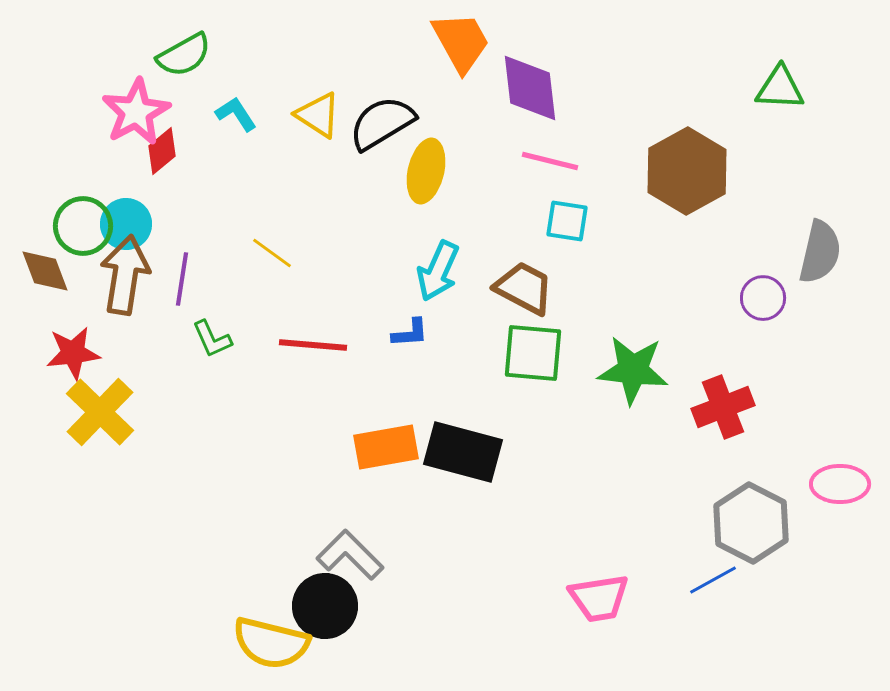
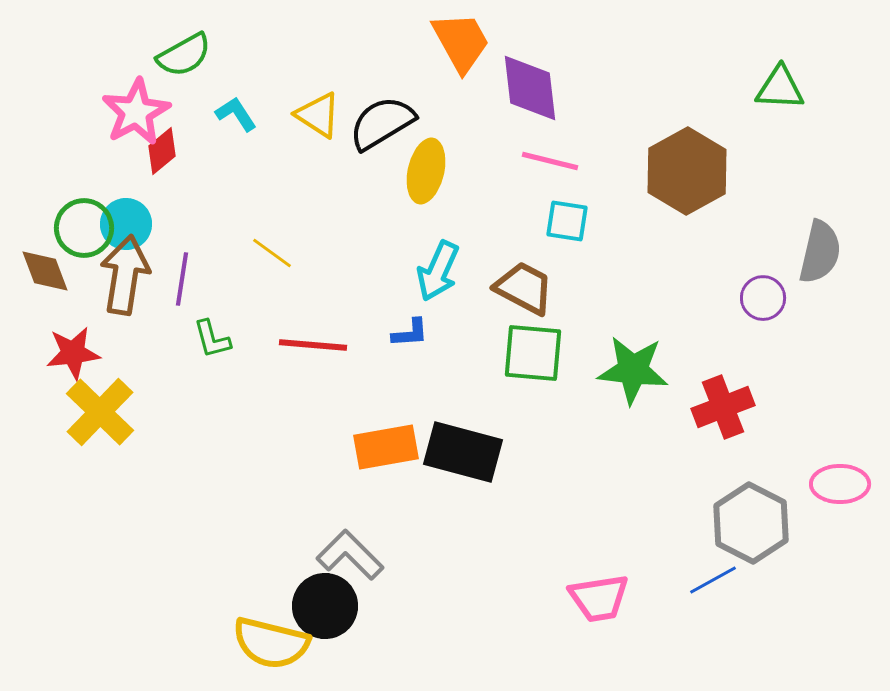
green circle: moved 1 px right, 2 px down
green L-shape: rotated 9 degrees clockwise
